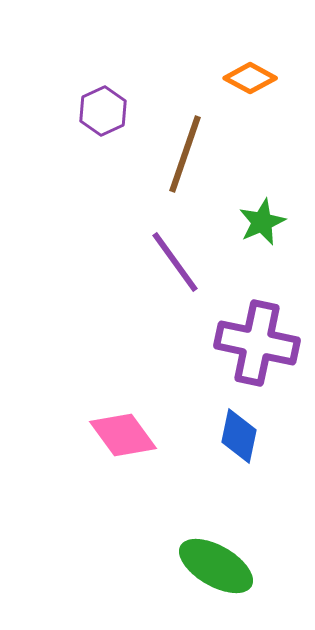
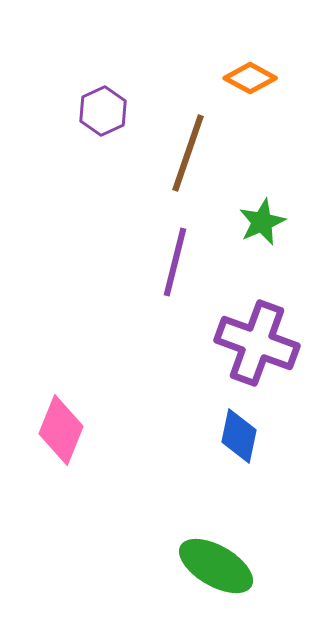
brown line: moved 3 px right, 1 px up
purple line: rotated 50 degrees clockwise
purple cross: rotated 8 degrees clockwise
pink diamond: moved 62 px left, 5 px up; rotated 58 degrees clockwise
